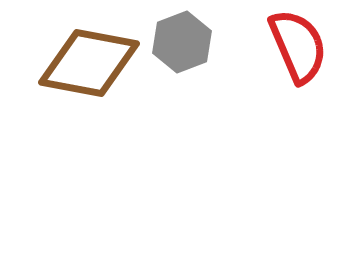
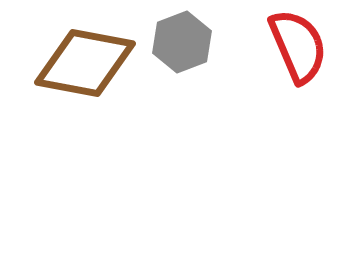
brown diamond: moved 4 px left
